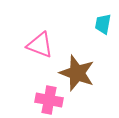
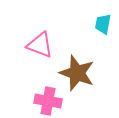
pink cross: moved 1 px left, 1 px down
